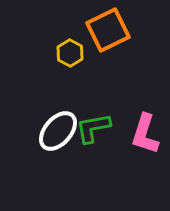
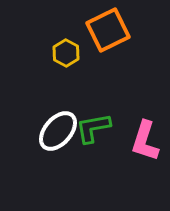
yellow hexagon: moved 4 px left
pink L-shape: moved 7 px down
